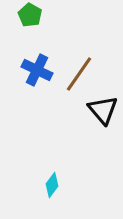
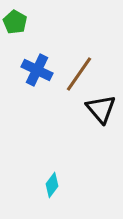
green pentagon: moved 15 px left, 7 px down
black triangle: moved 2 px left, 1 px up
